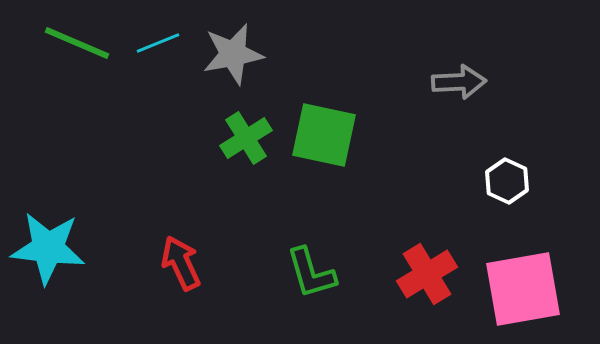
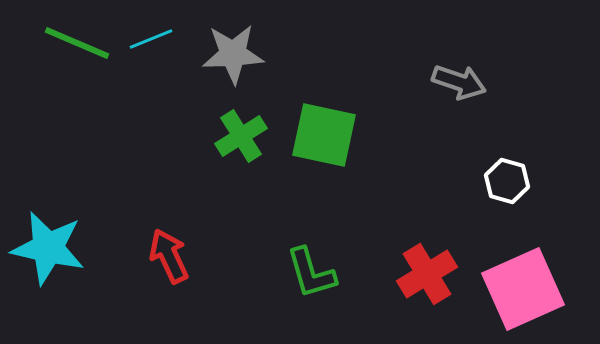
cyan line: moved 7 px left, 4 px up
gray star: rotated 8 degrees clockwise
gray arrow: rotated 22 degrees clockwise
green cross: moved 5 px left, 2 px up
white hexagon: rotated 9 degrees counterclockwise
cyan star: rotated 6 degrees clockwise
red arrow: moved 12 px left, 7 px up
pink square: rotated 14 degrees counterclockwise
